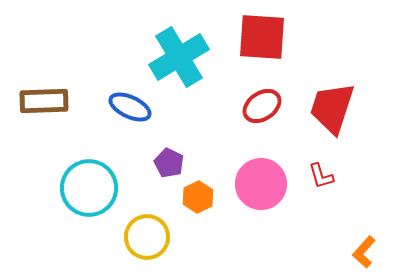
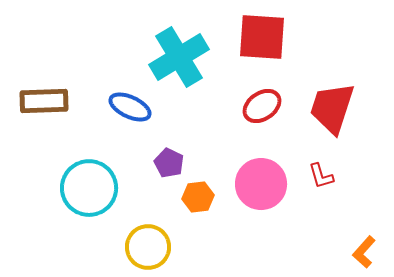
orange hexagon: rotated 20 degrees clockwise
yellow circle: moved 1 px right, 10 px down
